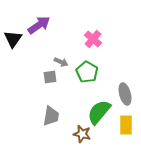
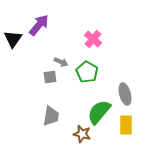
purple arrow: rotated 15 degrees counterclockwise
